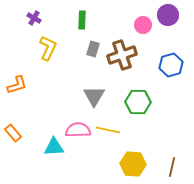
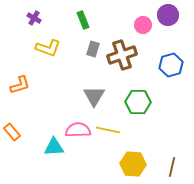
green rectangle: moved 1 px right; rotated 24 degrees counterclockwise
yellow L-shape: rotated 85 degrees clockwise
orange L-shape: moved 3 px right
orange rectangle: moved 1 px left, 1 px up
